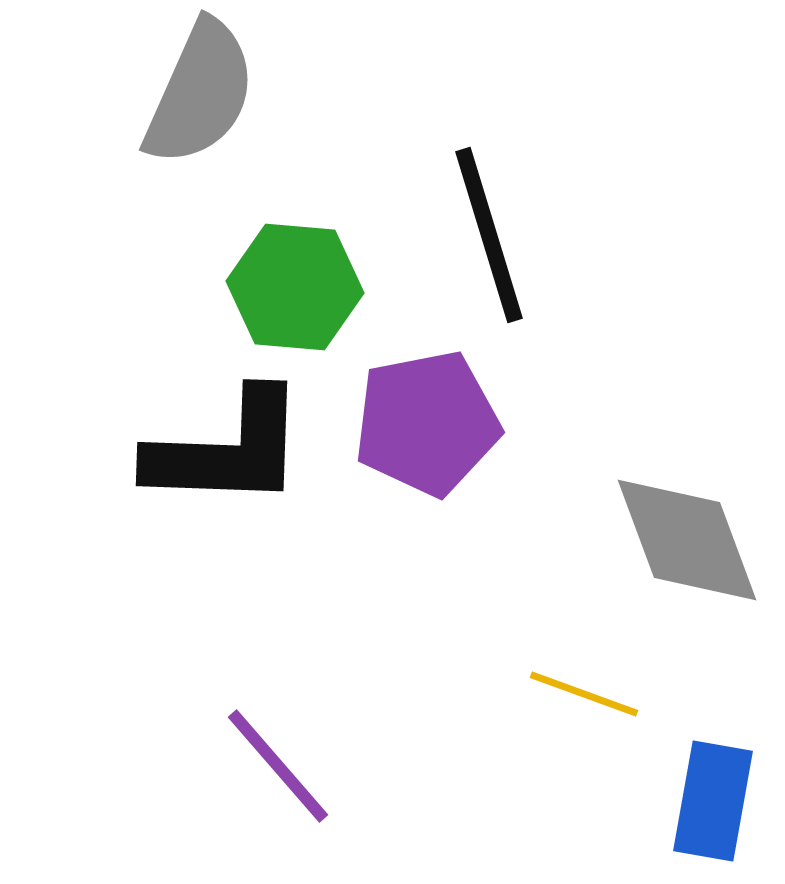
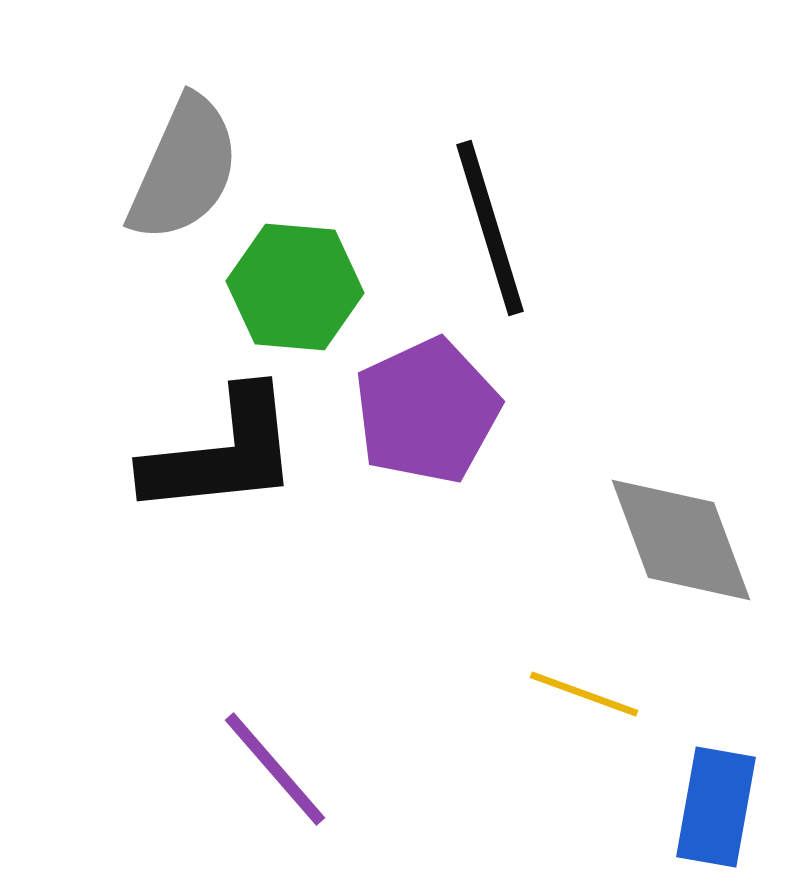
gray semicircle: moved 16 px left, 76 px down
black line: moved 1 px right, 7 px up
purple pentagon: moved 12 px up; rotated 14 degrees counterclockwise
black L-shape: moved 5 px left, 3 px down; rotated 8 degrees counterclockwise
gray diamond: moved 6 px left
purple line: moved 3 px left, 3 px down
blue rectangle: moved 3 px right, 6 px down
